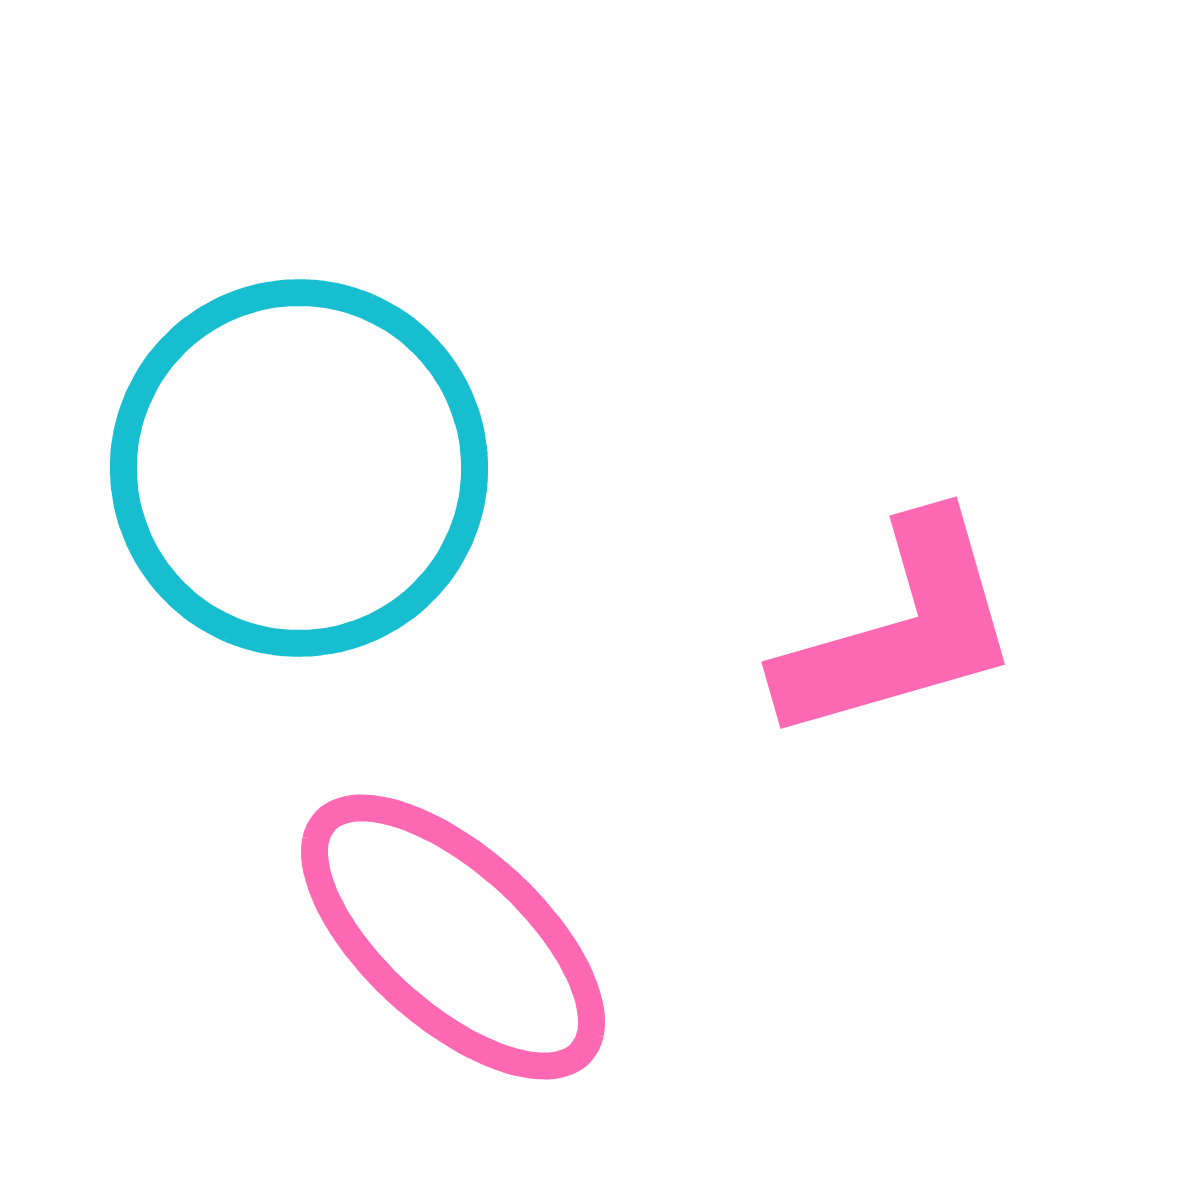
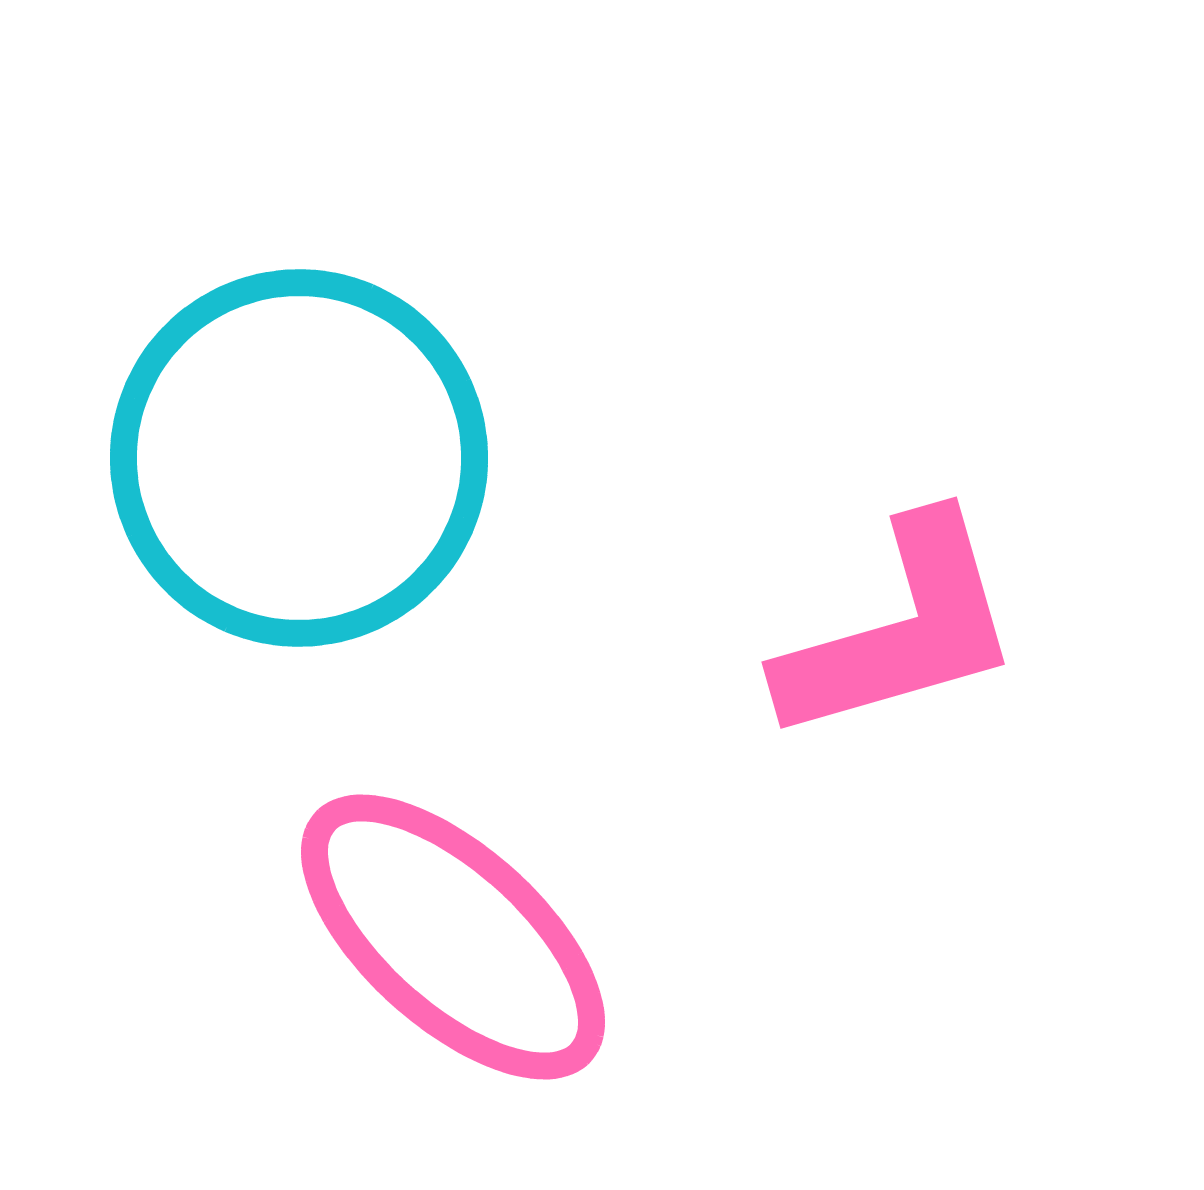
cyan circle: moved 10 px up
